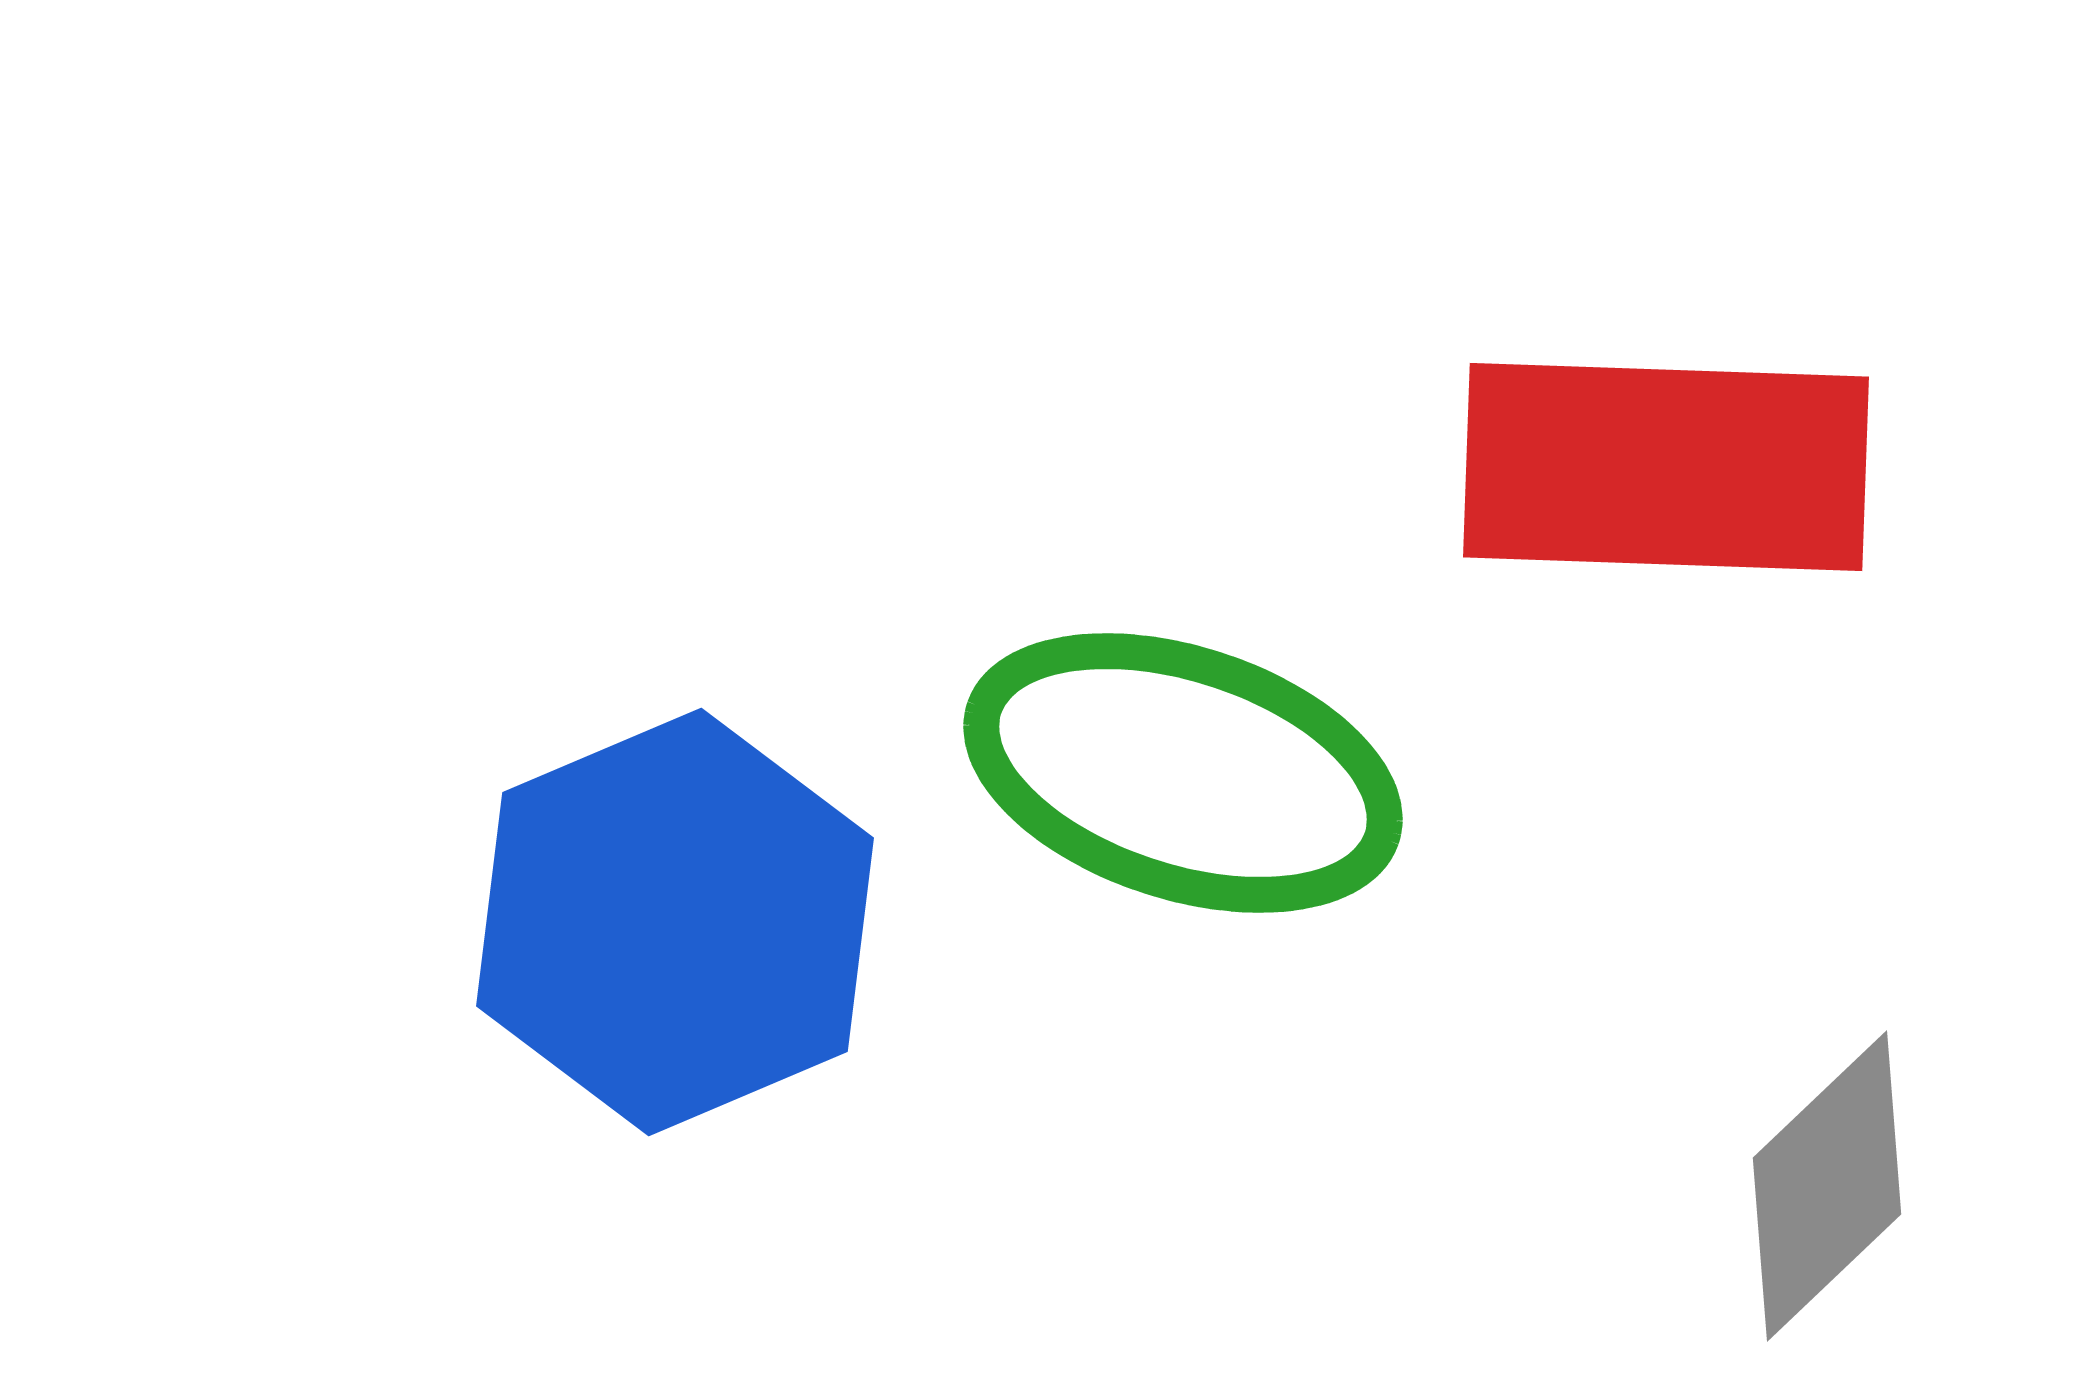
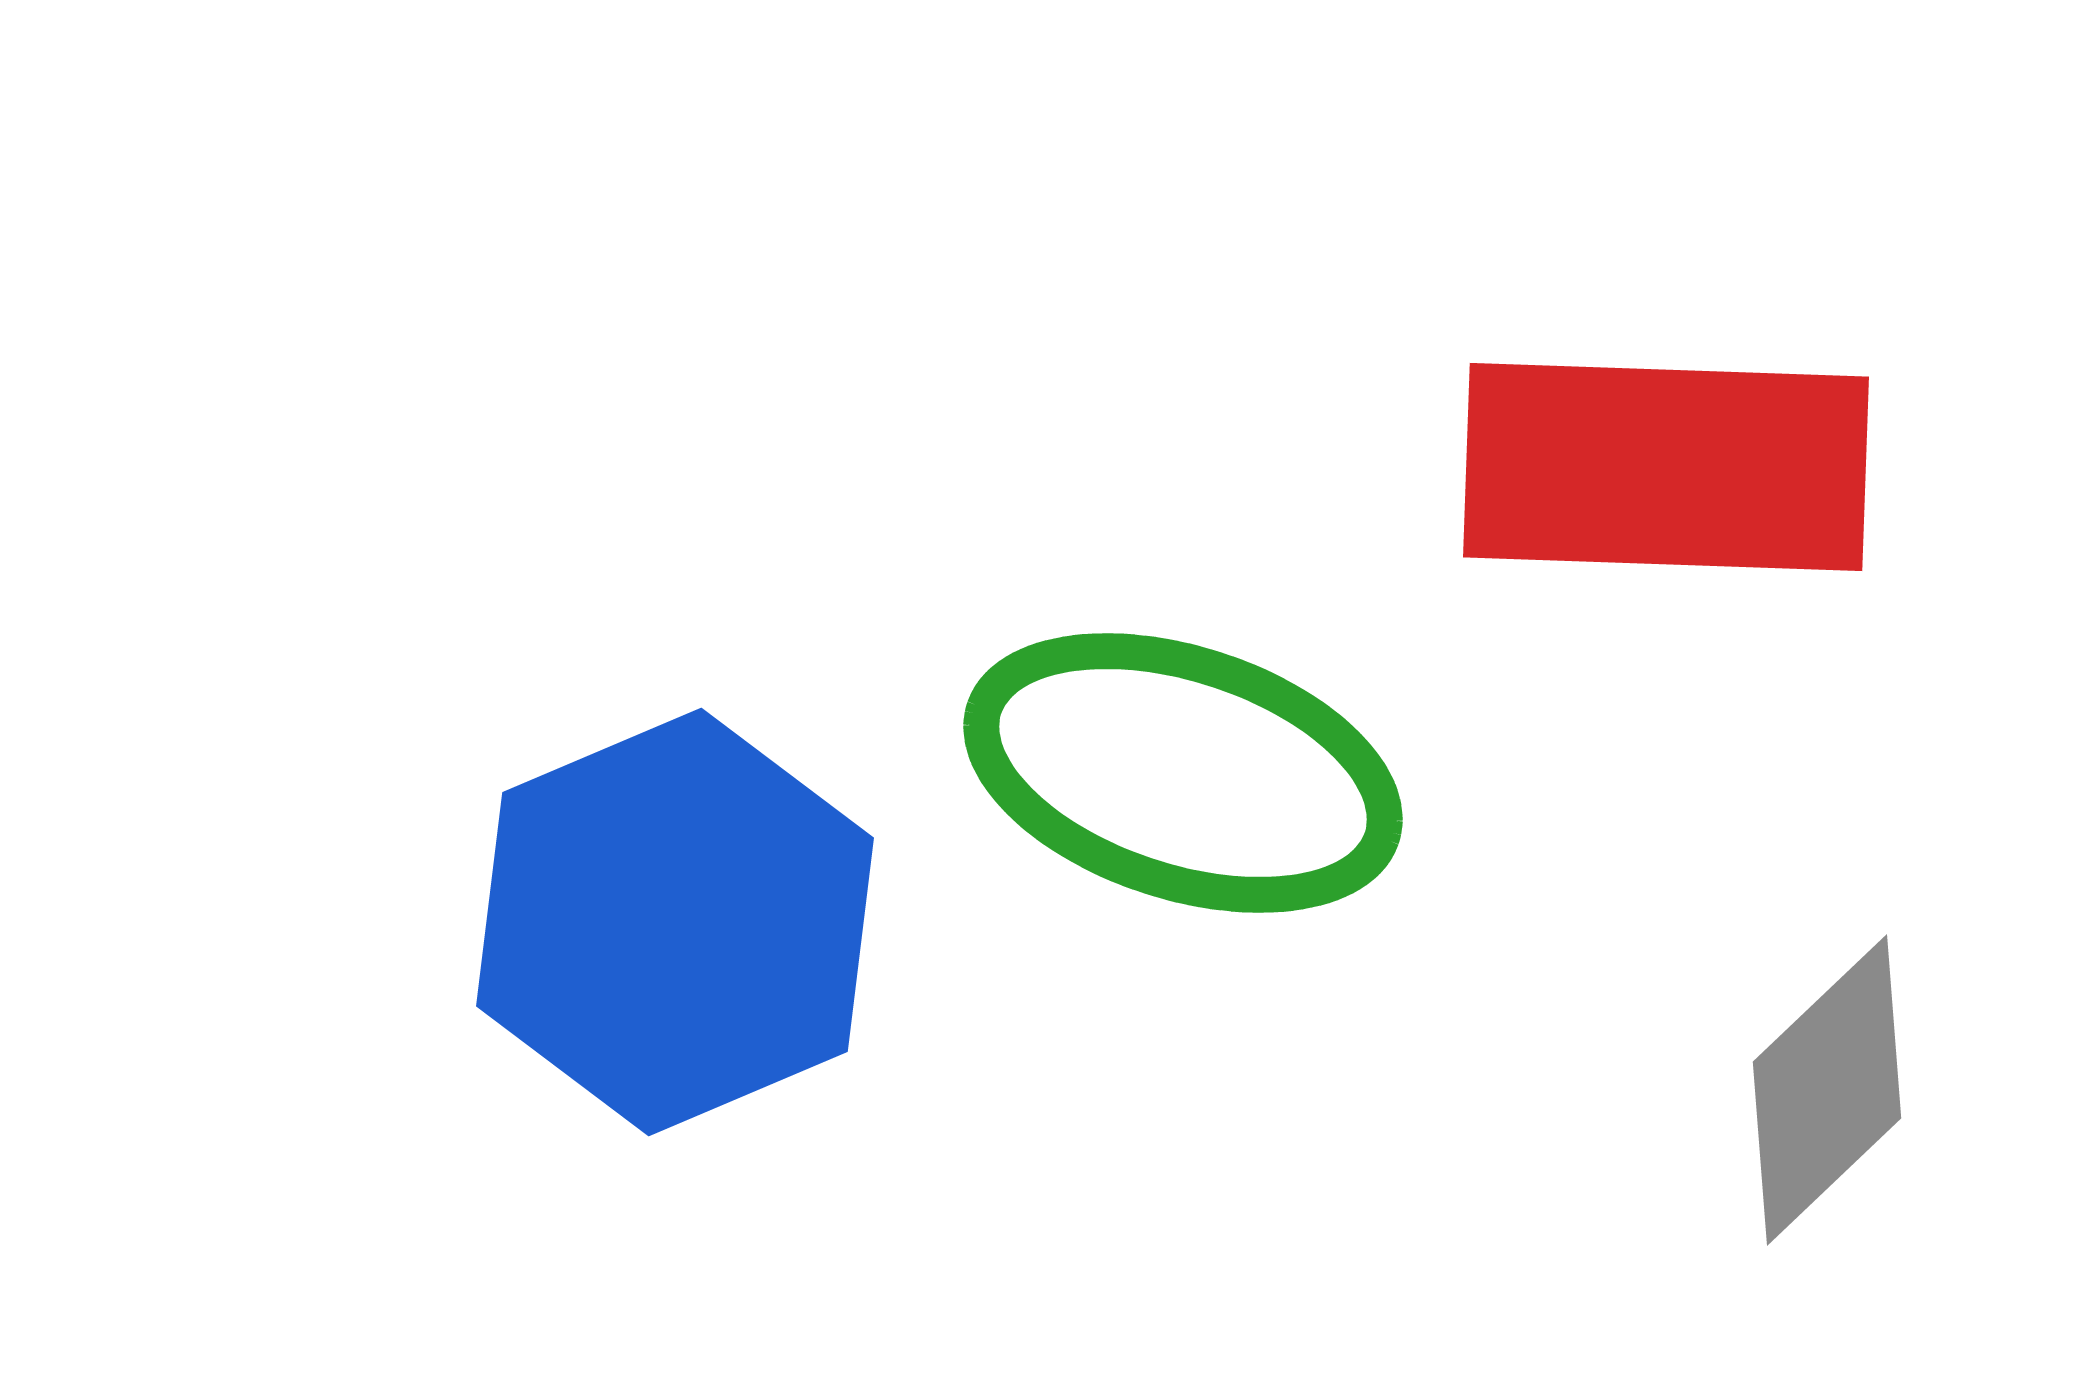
gray diamond: moved 96 px up
